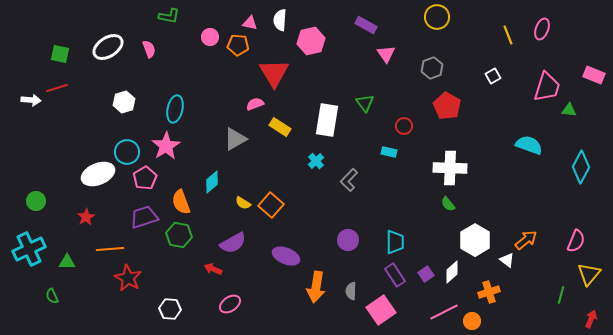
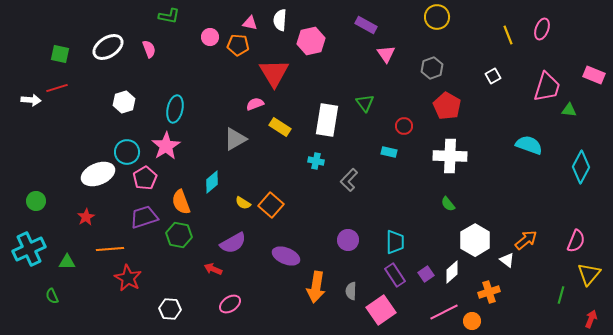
cyan cross at (316, 161): rotated 35 degrees counterclockwise
white cross at (450, 168): moved 12 px up
